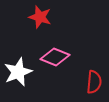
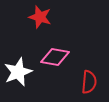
pink diamond: rotated 12 degrees counterclockwise
red semicircle: moved 5 px left
